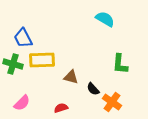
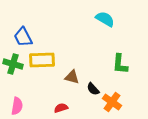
blue trapezoid: moved 1 px up
brown triangle: moved 1 px right
pink semicircle: moved 5 px left, 3 px down; rotated 36 degrees counterclockwise
